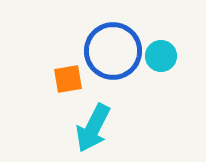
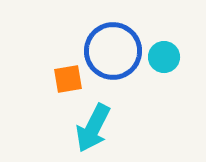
cyan circle: moved 3 px right, 1 px down
